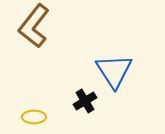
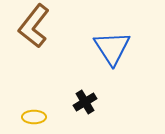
blue triangle: moved 2 px left, 23 px up
black cross: moved 1 px down
